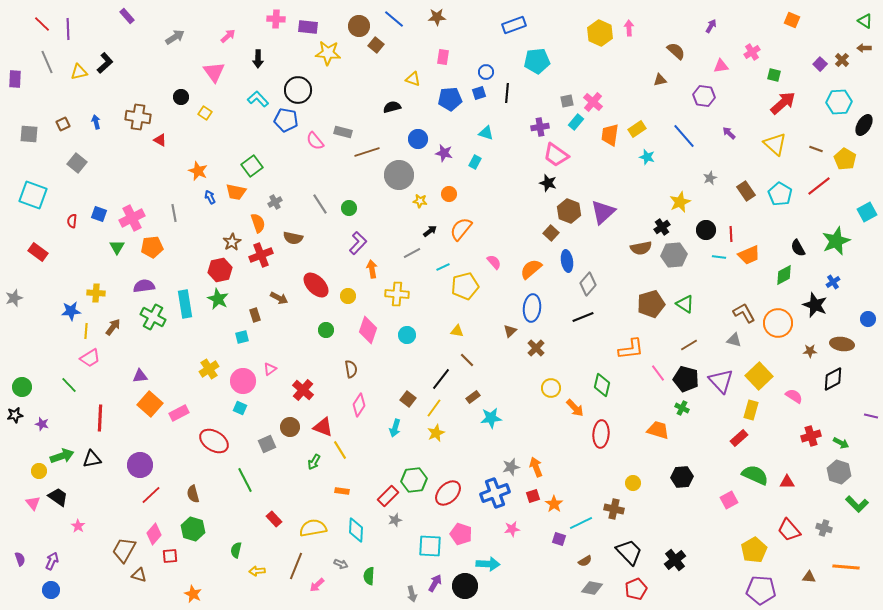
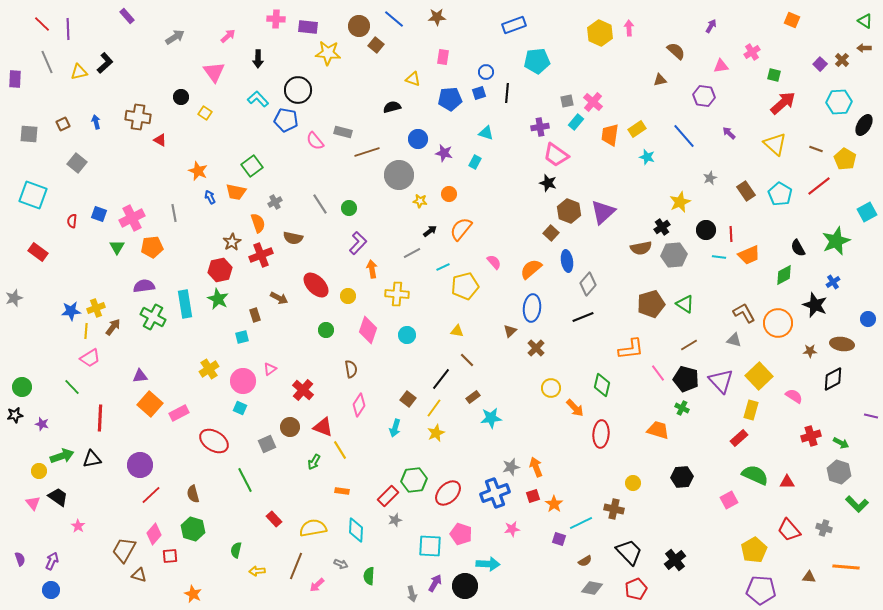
yellow cross at (96, 293): moved 15 px down; rotated 24 degrees counterclockwise
green line at (69, 385): moved 3 px right, 2 px down
